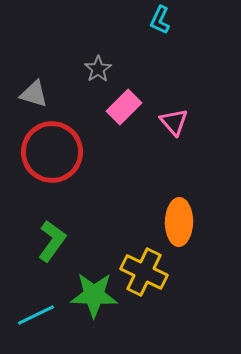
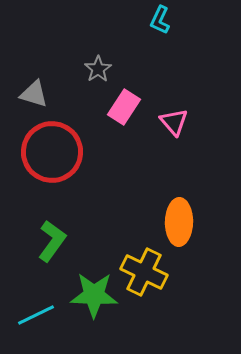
pink rectangle: rotated 12 degrees counterclockwise
